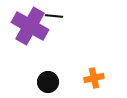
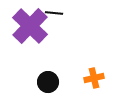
black line: moved 3 px up
purple cross: rotated 15 degrees clockwise
